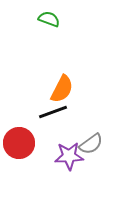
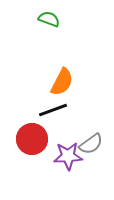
orange semicircle: moved 7 px up
black line: moved 2 px up
red circle: moved 13 px right, 4 px up
purple star: moved 1 px left
